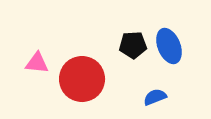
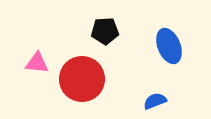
black pentagon: moved 28 px left, 14 px up
blue semicircle: moved 4 px down
